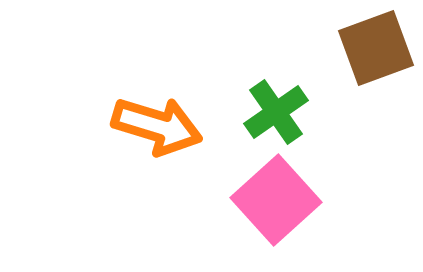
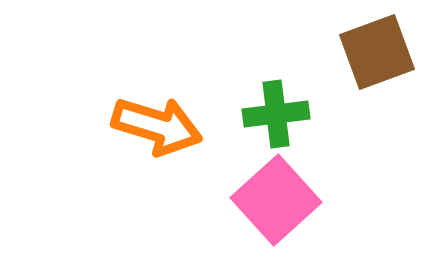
brown square: moved 1 px right, 4 px down
green cross: moved 2 px down; rotated 28 degrees clockwise
